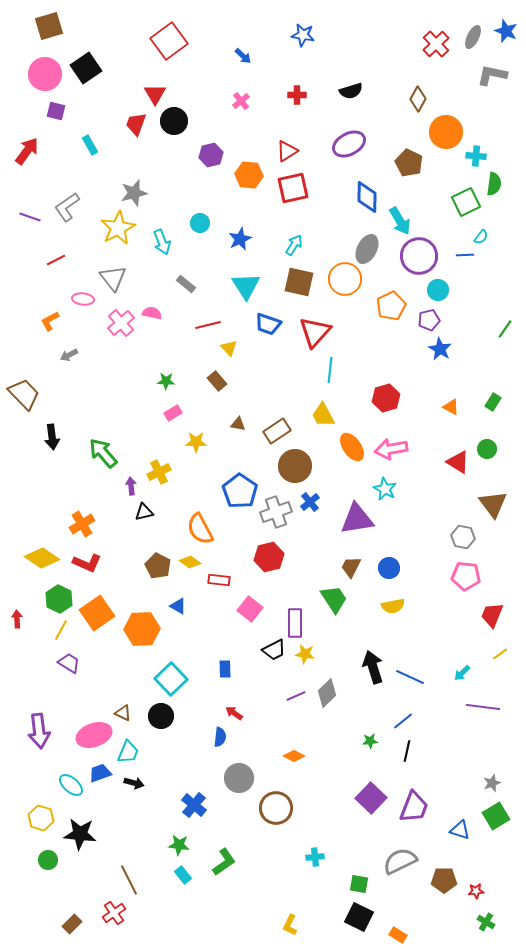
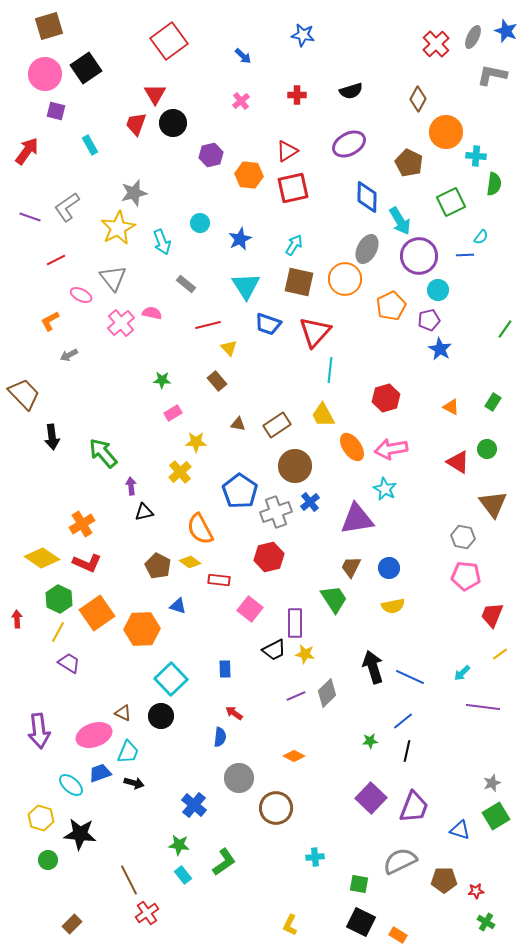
black circle at (174, 121): moved 1 px left, 2 px down
green square at (466, 202): moved 15 px left
pink ellipse at (83, 299): moved 2 px left, 4 px up; rotated 20 degrees clockwise
green star at (166, 381): moved 4 px left, 1 px up
brown rectangle at (277, 431): moved 6 px up
yellow cross at (159, 472): moved 21 px right; rotated 15 degrees counterclockwise
blue triangle at (178, 606): rotated 12 degrees counterclockwise
yellow line at (61, 630): moved 3 px left, 2 px down
red cross at (114, 913): moved 33 px right
black square at (359, 917): moved 2 px right, 5 px down
